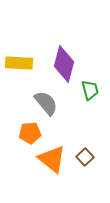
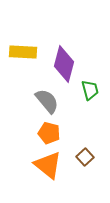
yellow rectangle: moved 4 px right, 11 px up
gray semicircle: moved 1 px right, 2 px up
orange pentagon: moved 19 px right; rotated 20 degrees clockwise
orange triangle: moved 4 px left, 6 px down
